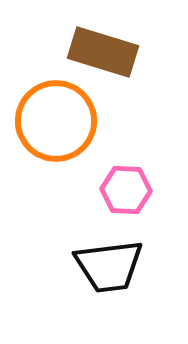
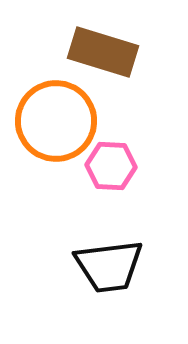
pink hexagon: moved 15 px left, 24 px up
